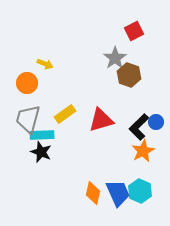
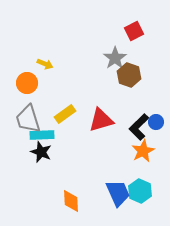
gray trapezoid: rotated 32 degrees counterclockwise
orange diamond: moved 22 px left, 8 px down; rotated 15 degrees counterclockwise
